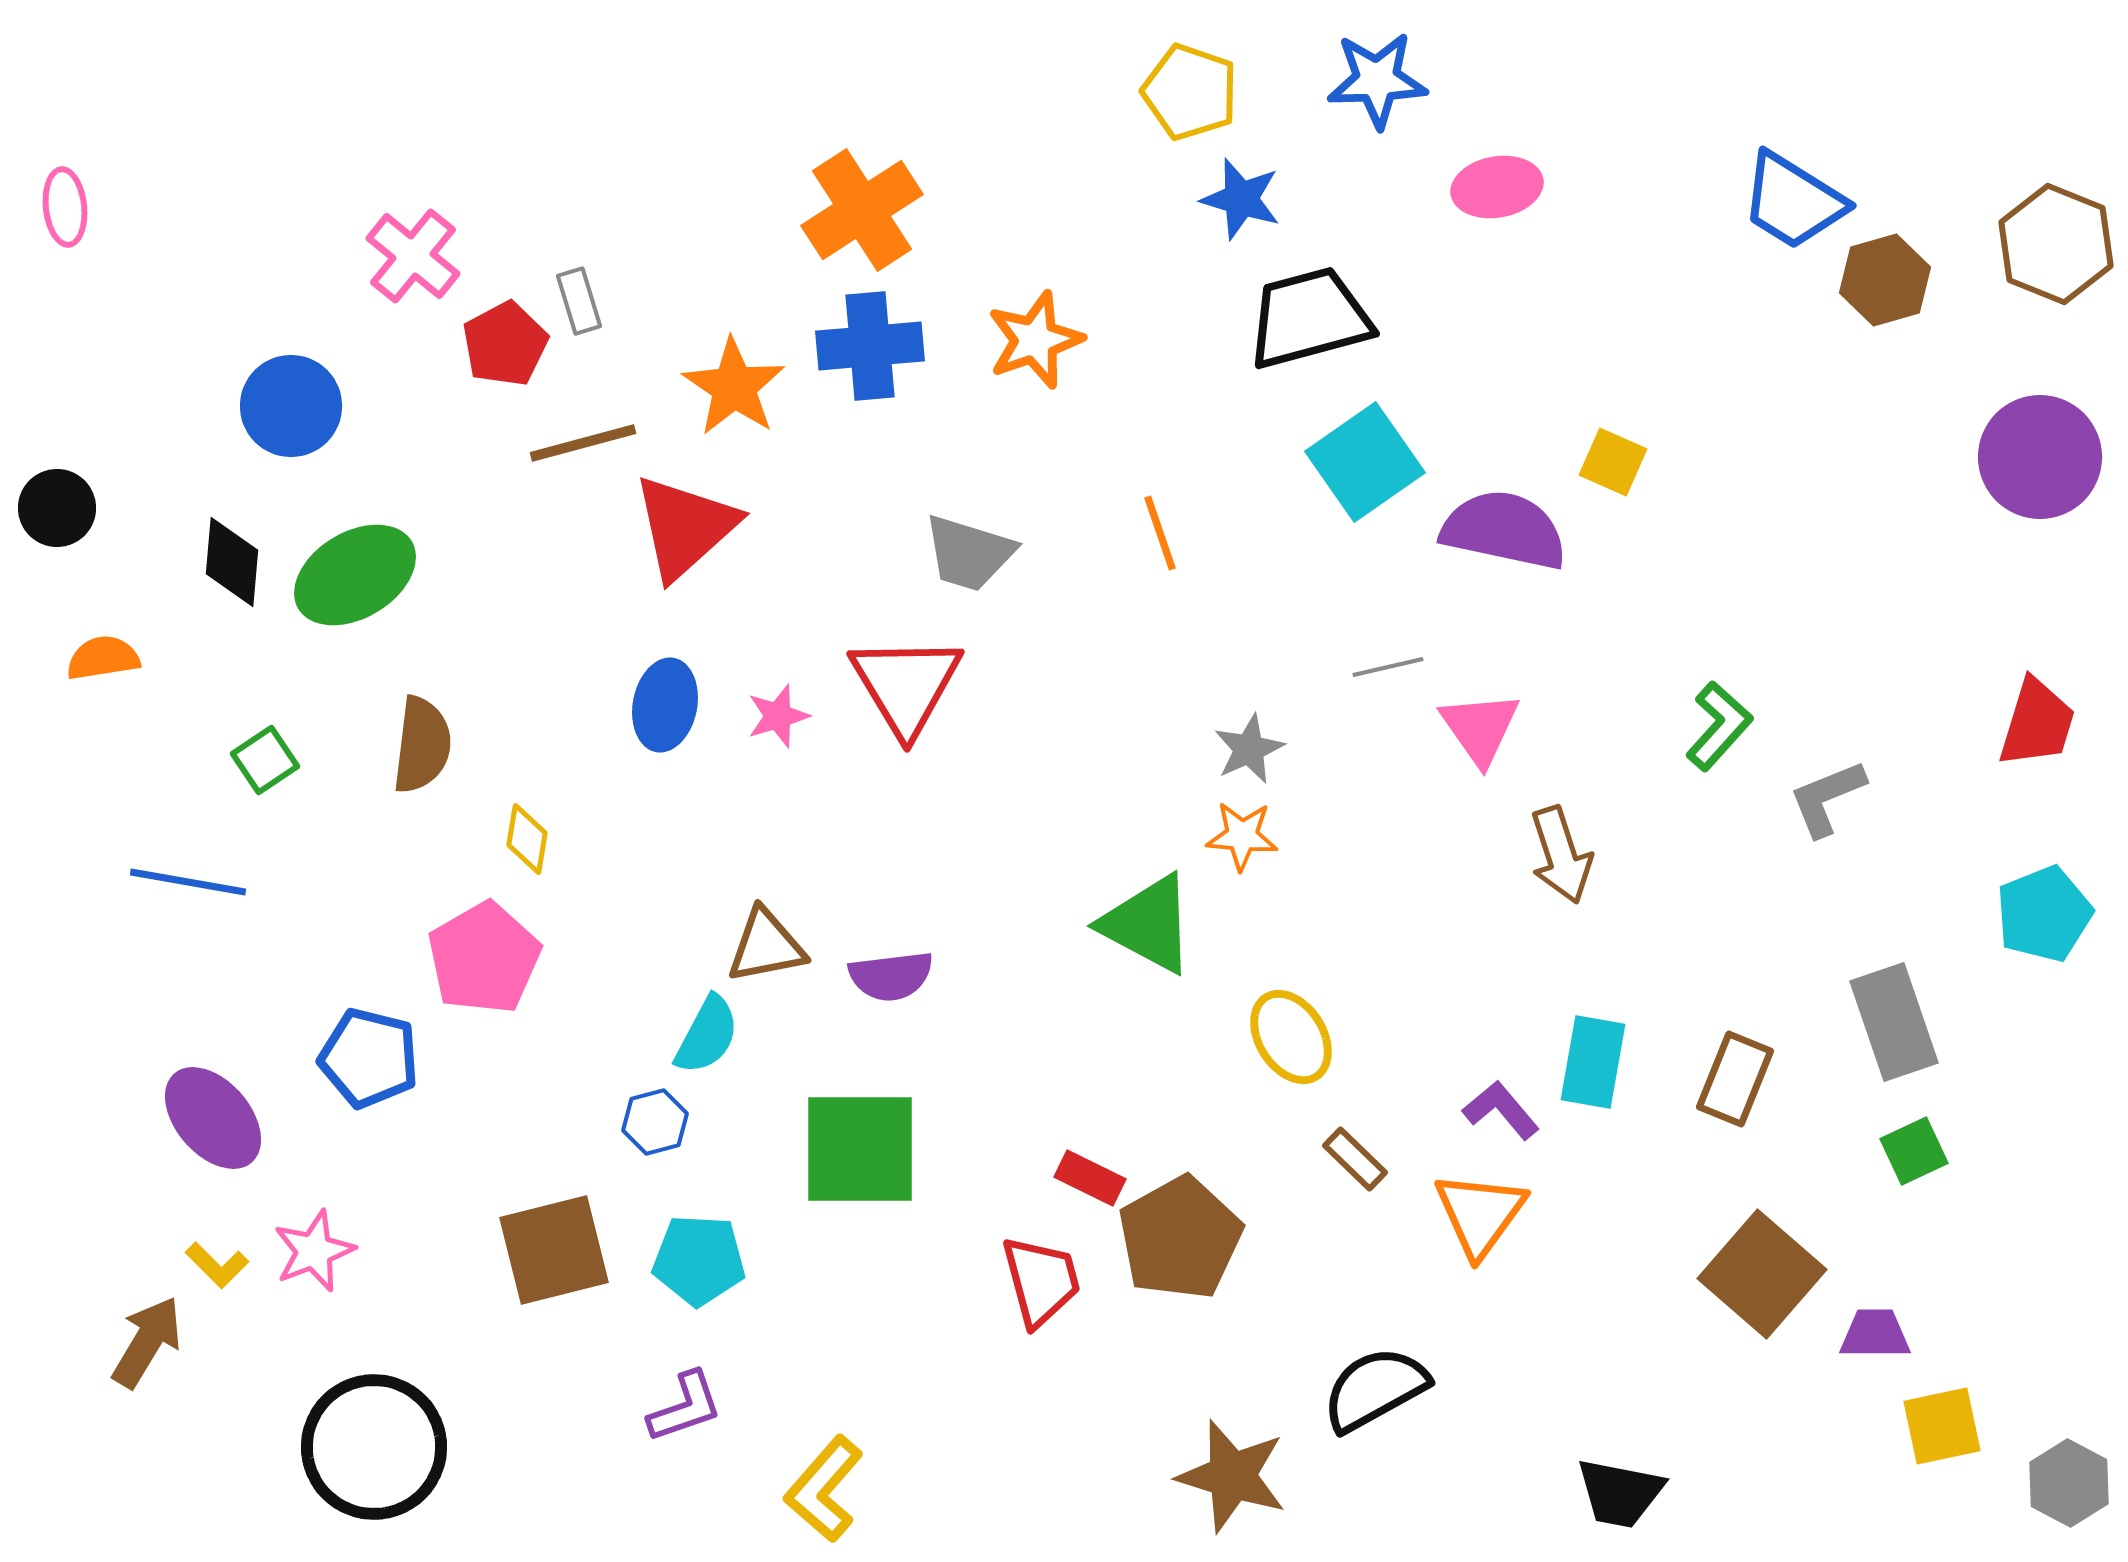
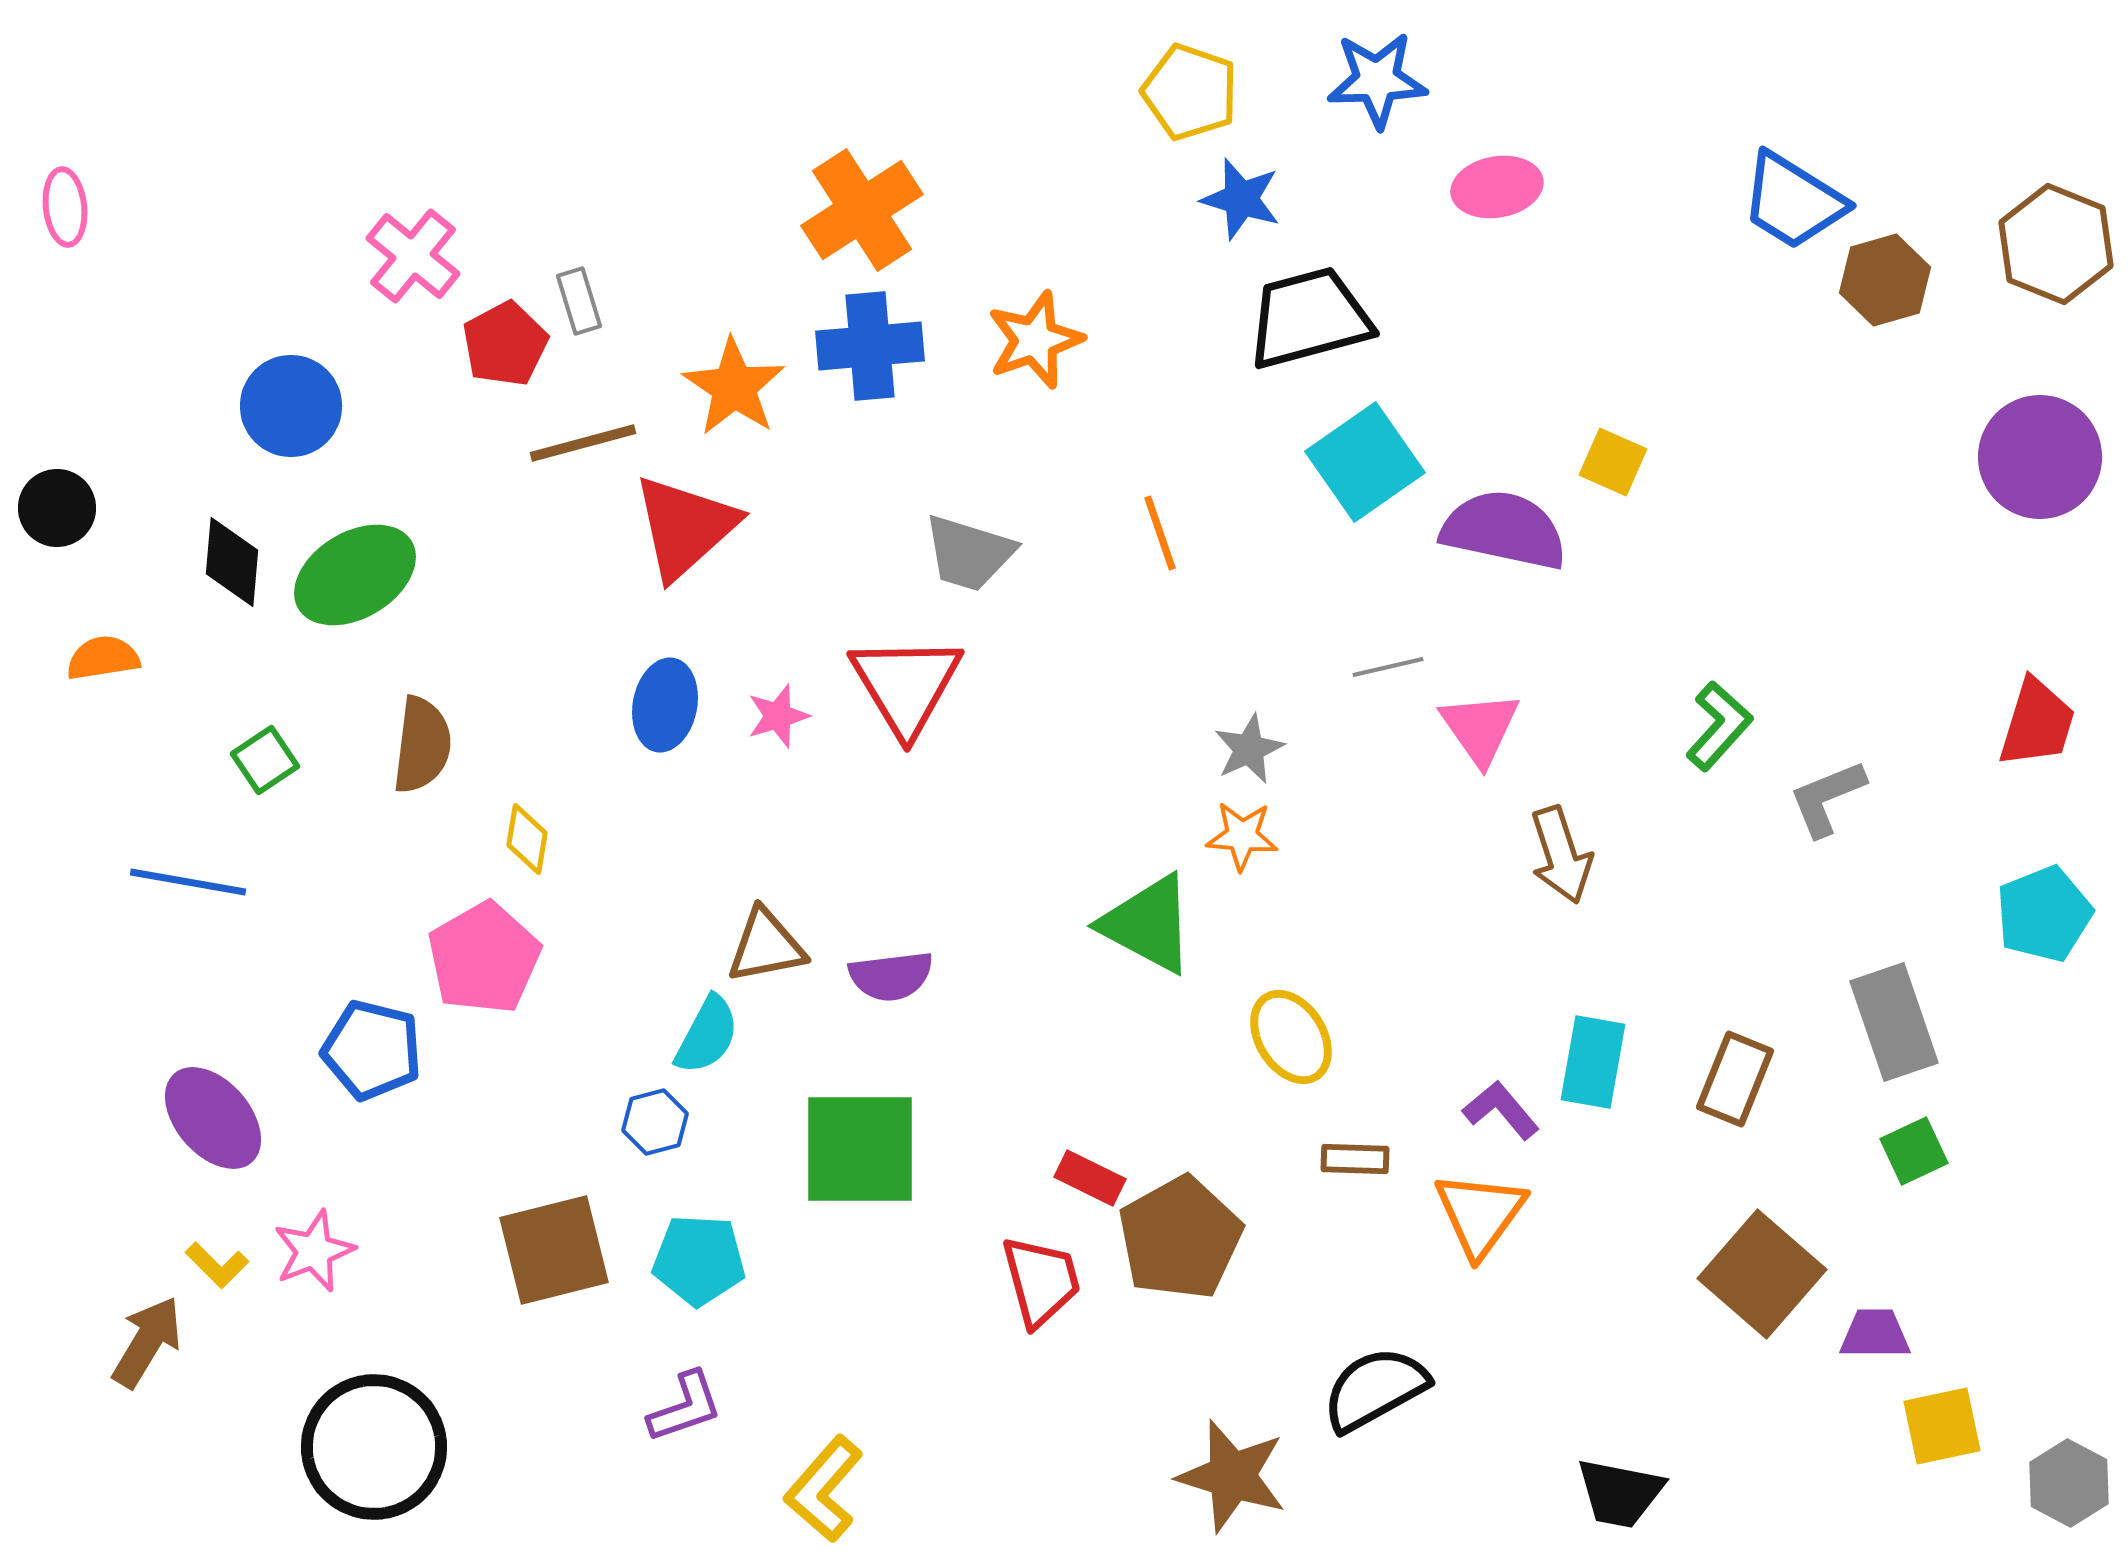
blue pentagon at (369, 1058): moved 3 px right, 8 px up
brown rectangle at (1355, 1159): rotated 42 degrees counterclockwise
